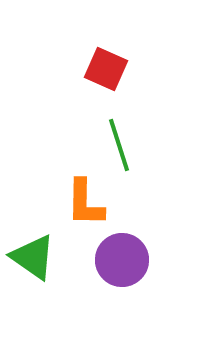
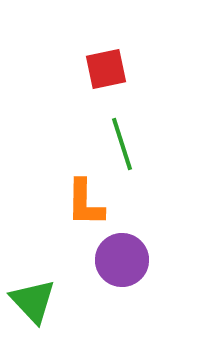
red square: rotated 36 degrees counterclockwise
green line: moved 3 px right, 1 px up
green triangle: moved 44 px down; rotated 12 degrees clockwise
